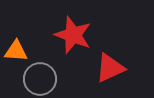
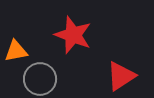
orange triangle: rotated 15 degrees counterclockwise
red triangle: moved 11 px right, 8 px down; rotated 8 degrees counterclockwise
